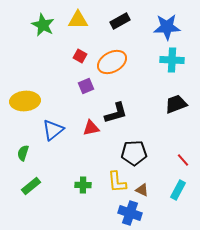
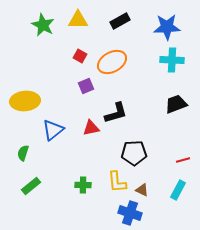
red line: rotated 64 degrees counterclockwise
